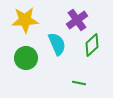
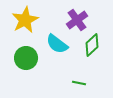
yellow star: rotated 24 degrees counterclockwise
cyan semicircle: rotated 150 degrees clockwise
